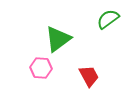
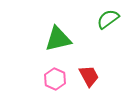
green triangle: rotated 24 degrees clockwise
pink hexagon: moved 14 px right, 11 px down; rotated 20 degrees clockwise
